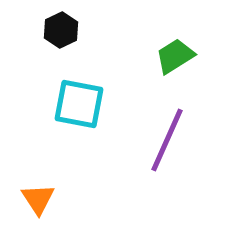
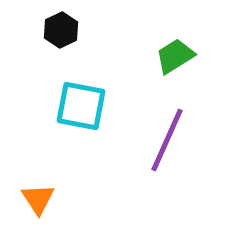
cyan square: moved 2 px right, 2 px down
